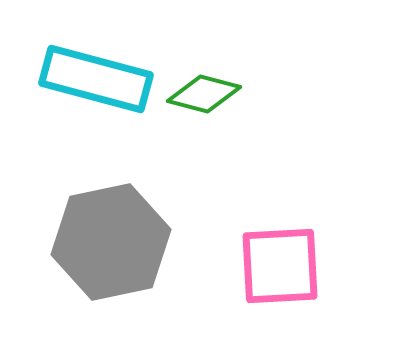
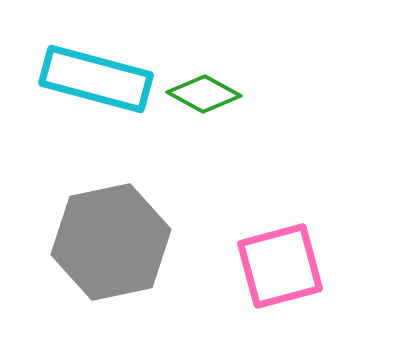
green diamond: rotated 14 degrees clockwise
pink square: rotated 12 degrees counterclockwise
